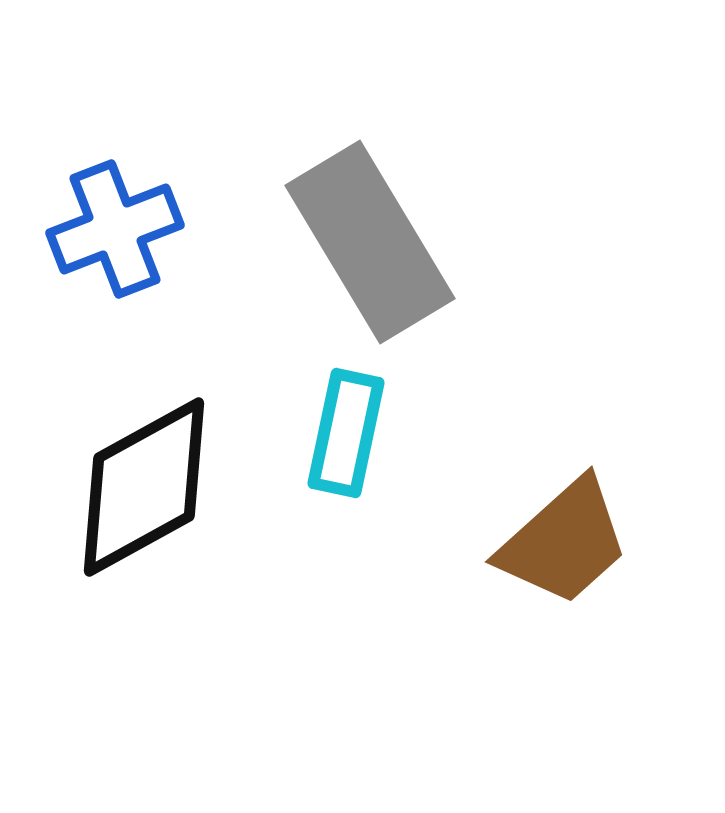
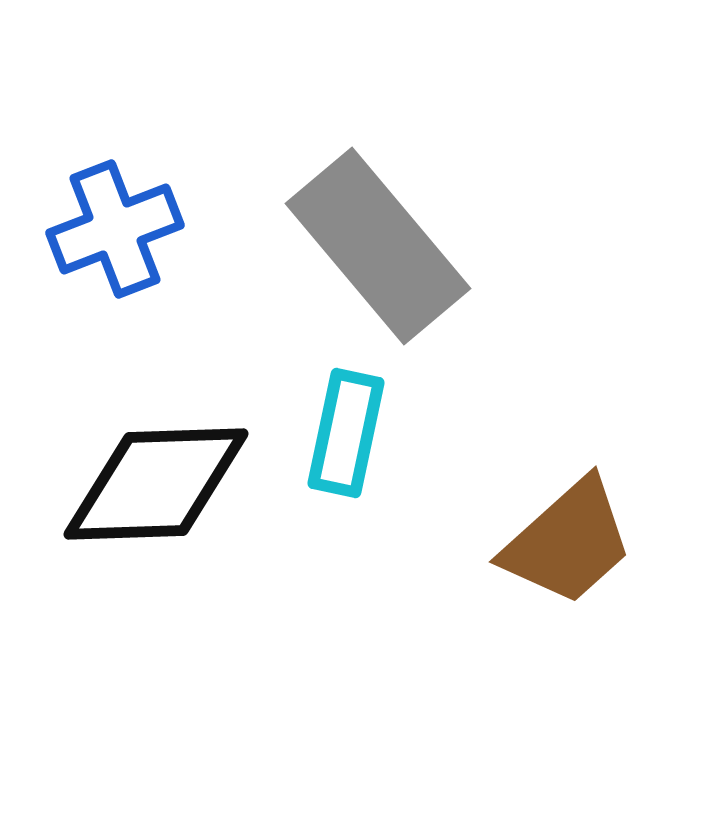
gray rectangle: moved 8 px right, 4 px down; rotated 9 degrees counterclockwise
black diamond: moved 12 px right, 3 px up; rotated 27 degrees clockwise
brown trapezoid: moved 4 px right
